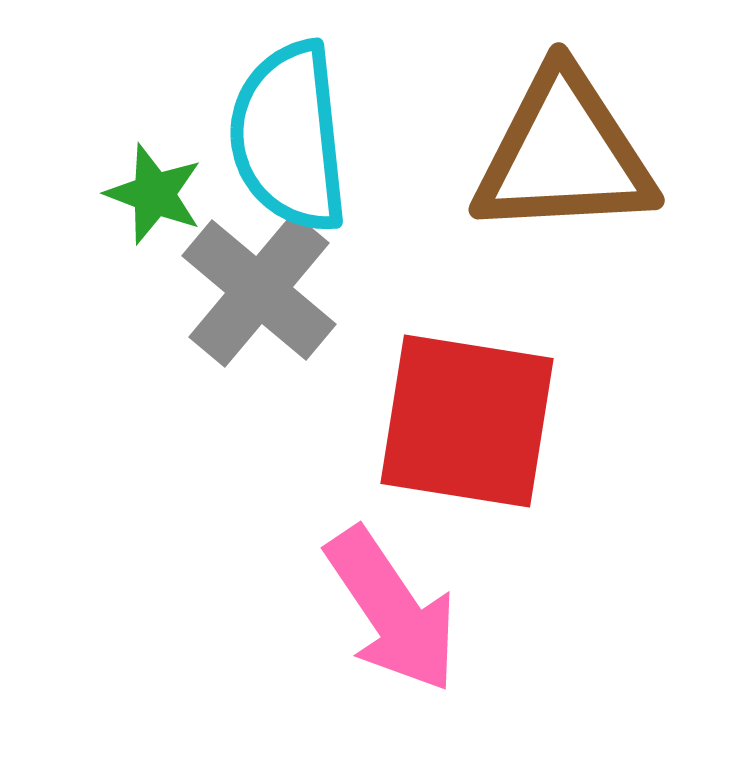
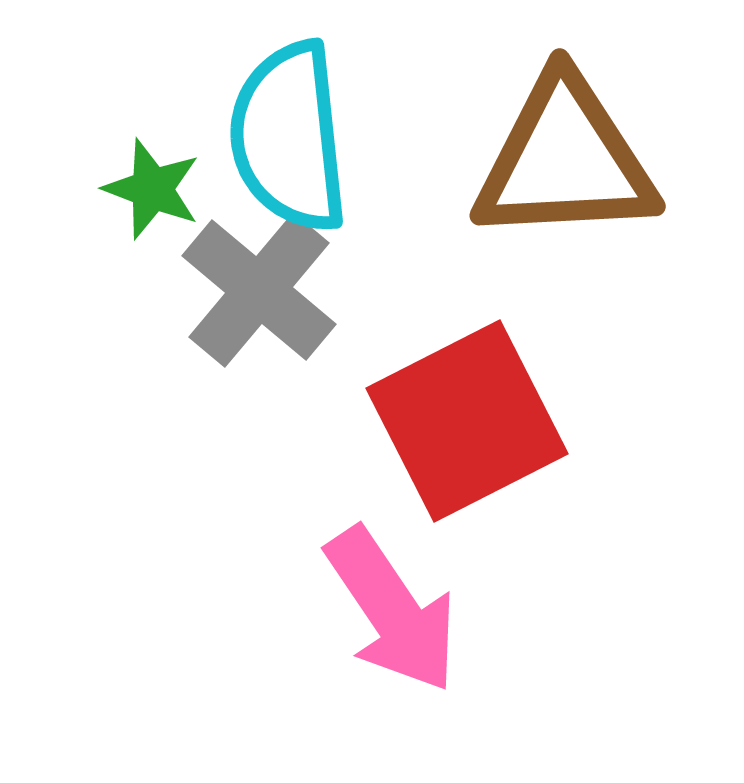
brown triangle: moved 1 px right, 6 px down
green star: moved 2 px left, 5 px up
red square: rotated 36 degrees counterclockwise
